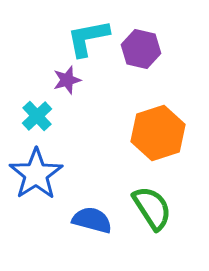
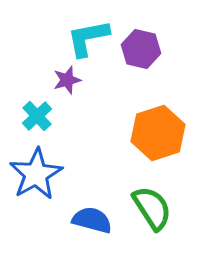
blue star: rotated 4 degrees clockwise
